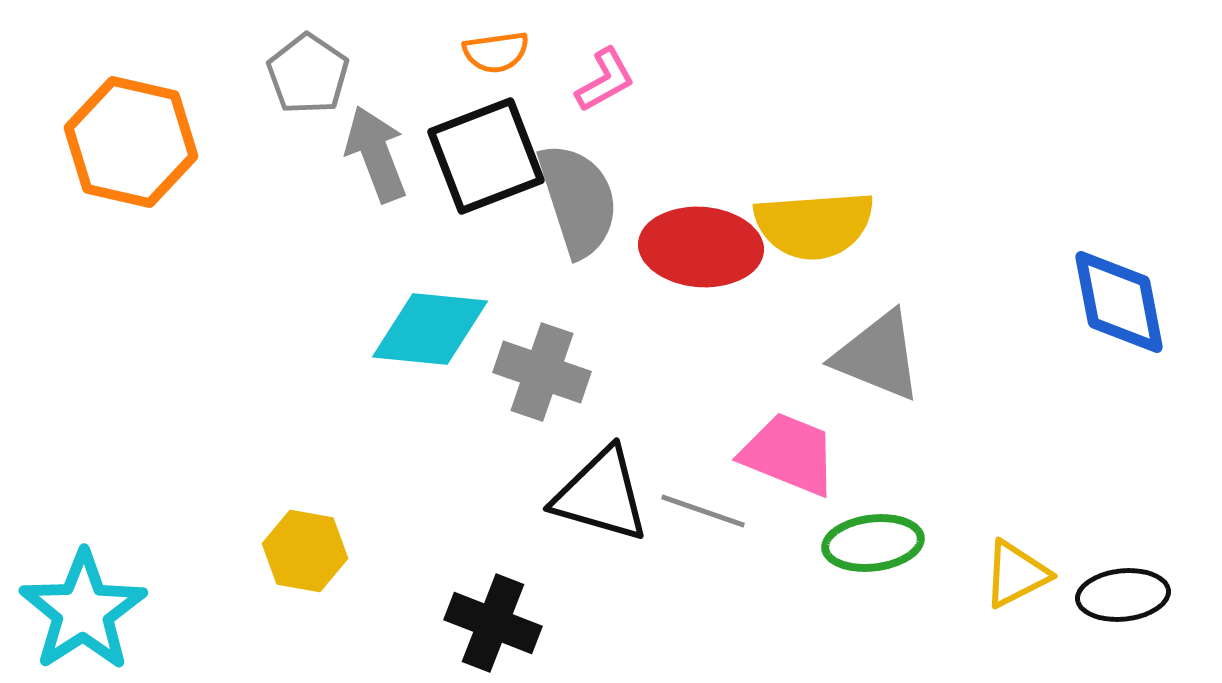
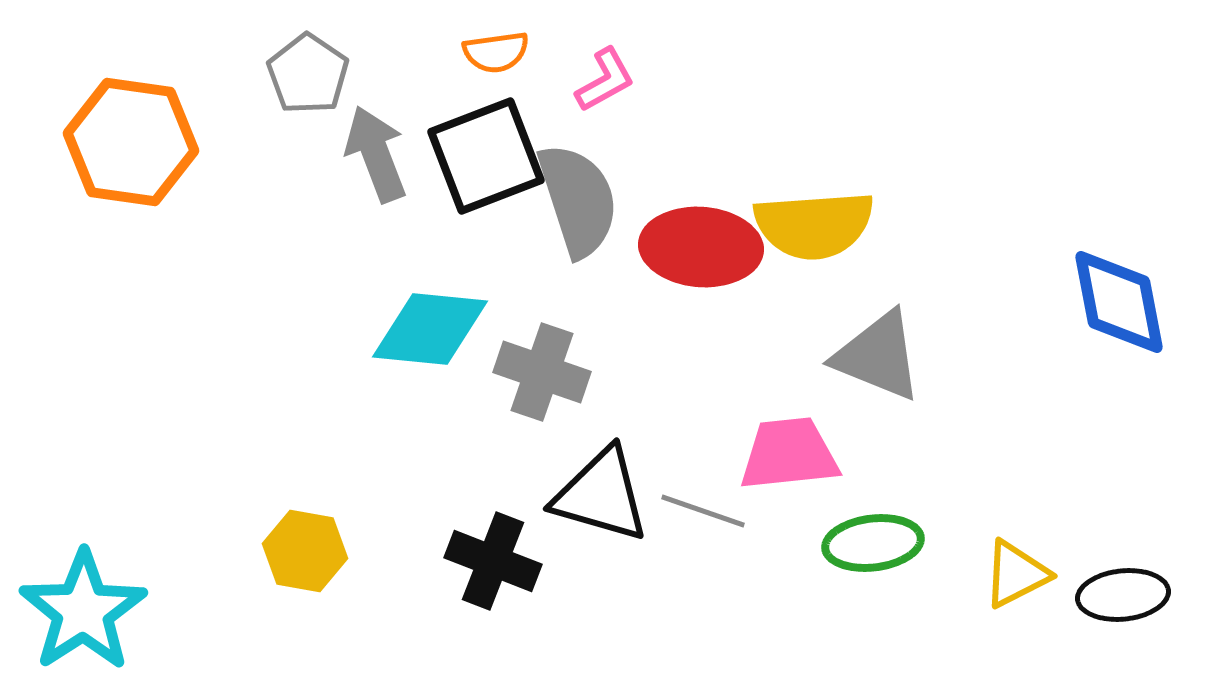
orange hexagon: rotated 5 degrees counterclockwise
pink trapezoid: rotated 28 degrees counterclockwise
black cross: moved 62 px up
